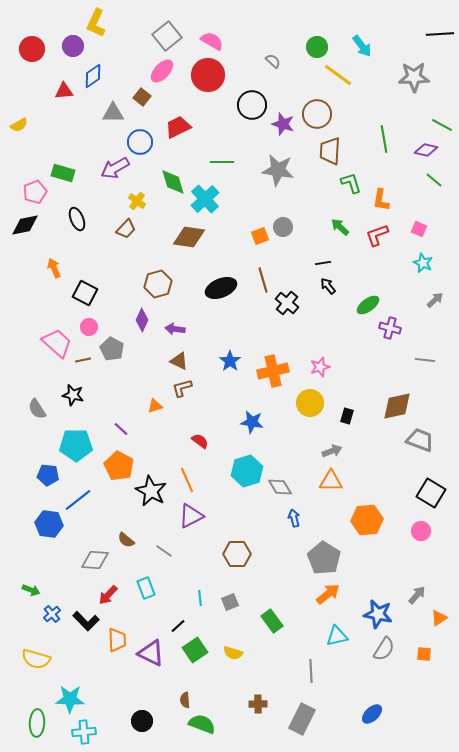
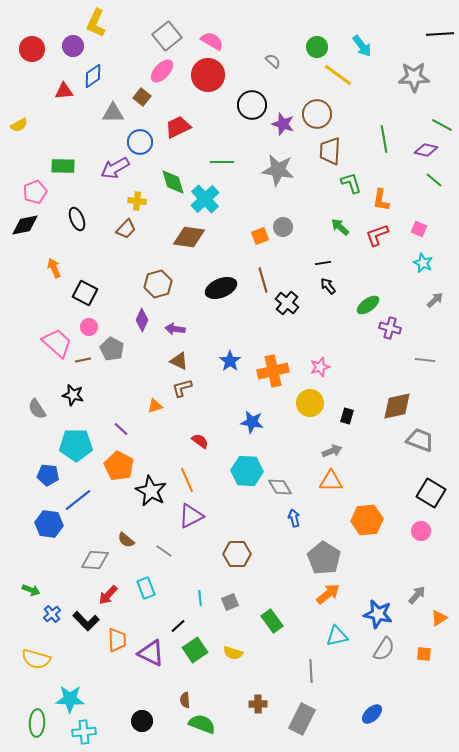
green rectangle at (63, 173): moved 7 px up; rotated 15 degrees counterclockwise
yellow cross at (137, 201): rotated 30 degrees counterclockwise
cyan hexagon at (247, 471): rotated 20 degrees clockwise
